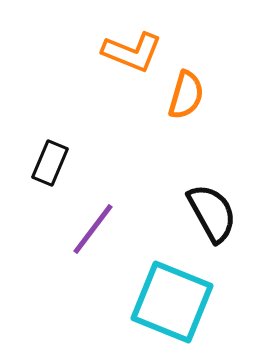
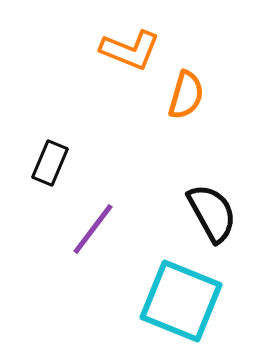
orange L-shape: moved 2 px left, 2 px up
cyan square: moved 9 px right, 1 px up
